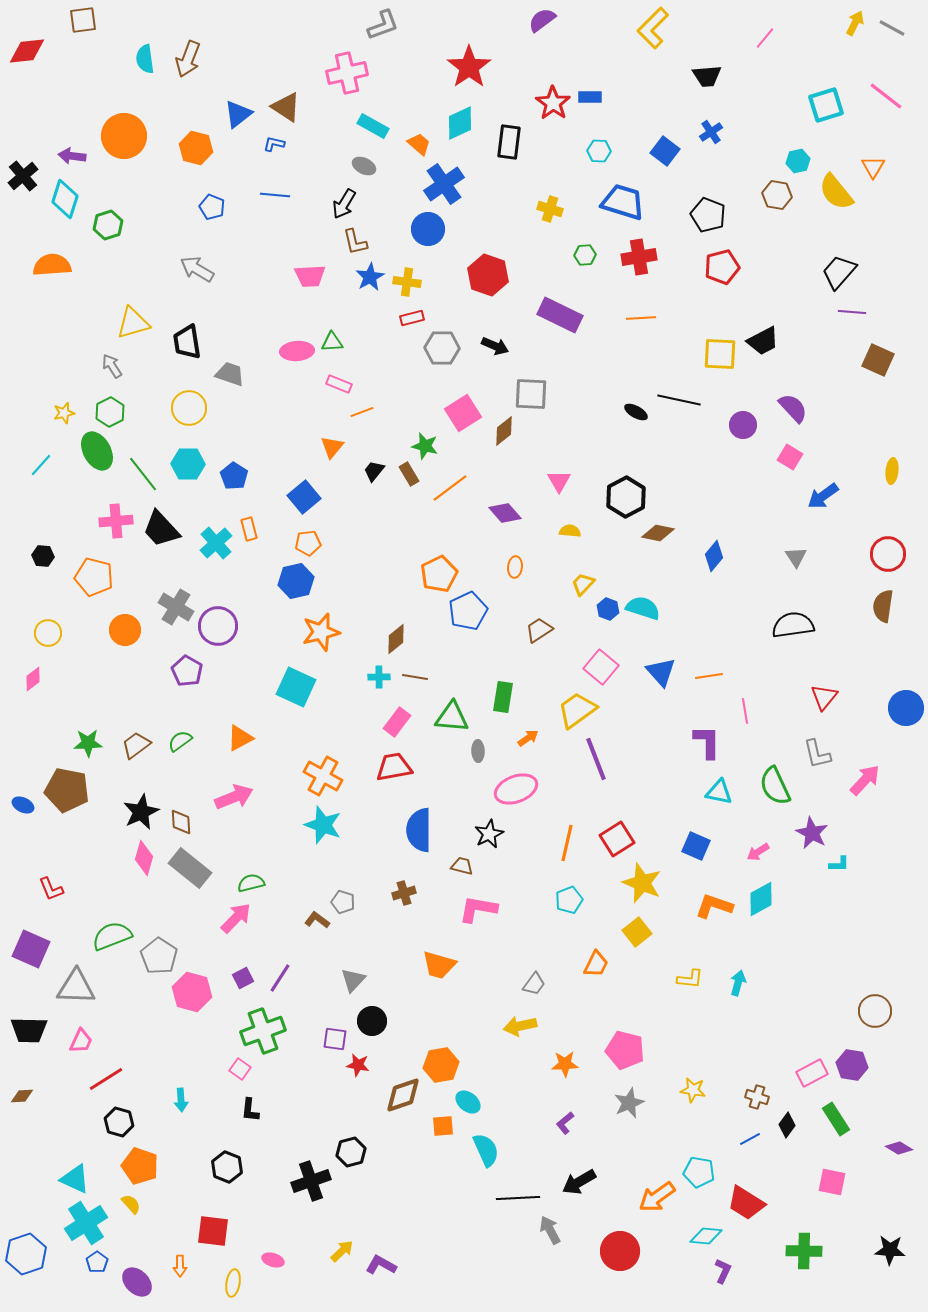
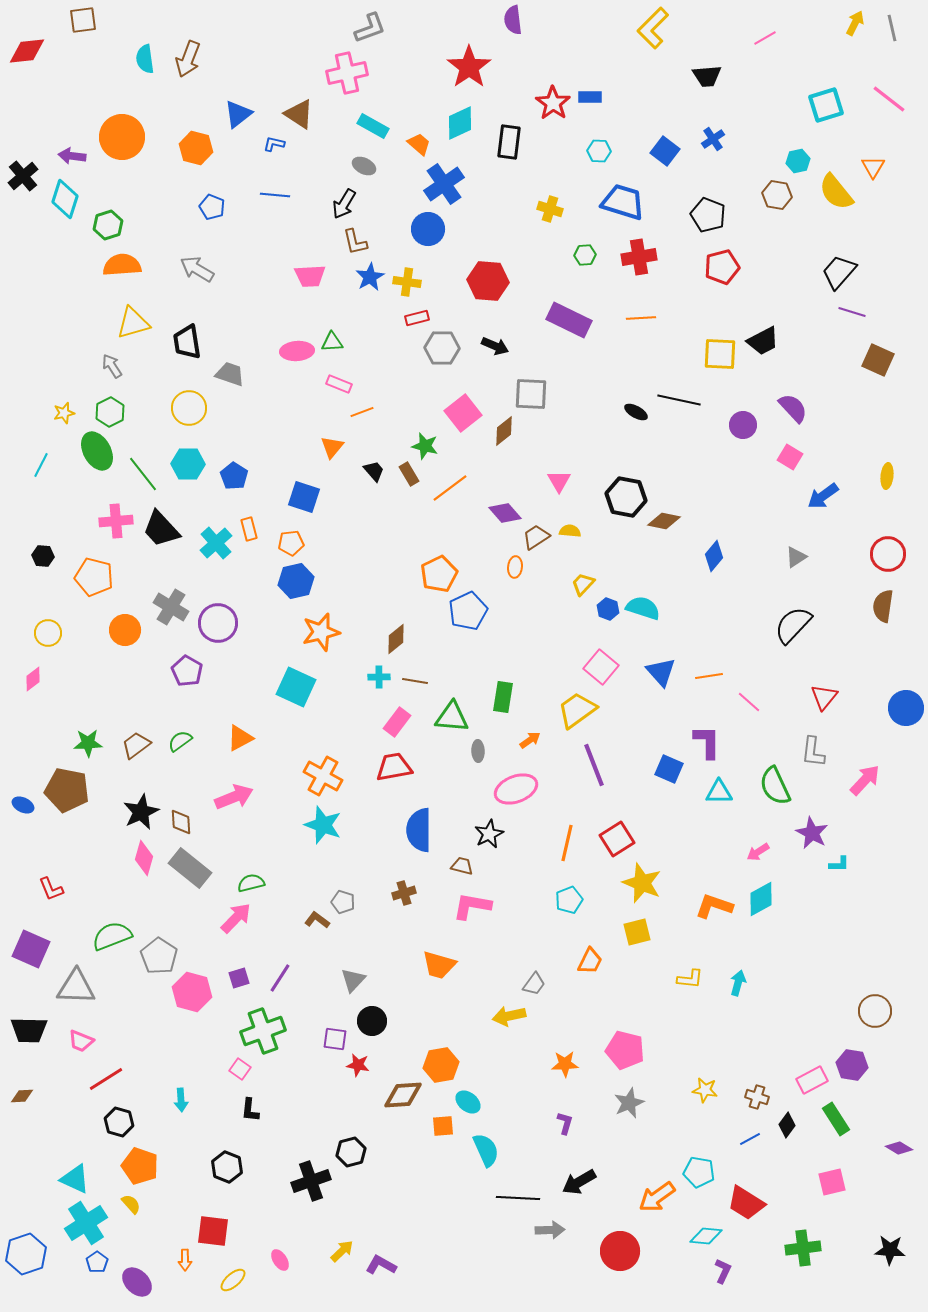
purple semicircle at (542, 20): moved 29 px left; rotated 60 degrees counterclockwise
gray L-shape at (383, 25): moved 13 px left, 3 px down
gray line at (892, 28): rotated 48 degrees clockwise
pink line at (765, 38): rotated 20 degrees clockwise
pink line at (886, 96): moved 3 px right, 3 px down
brown triangle at (286, 107): moved 13 px right, 7 px down
blue cross at (711, 132): moved 2 px right, 7 px down
orange circle at (124, 136): moved 2 px left, 1 px down
orange semicircle at (52, 265): moved 70 px right
red hexagon at (488, 275): moved 6 px down; rotated 15 degrees counterclockwise
purple line at (852, 312): rotated 12 degrees clockwise
purple rectangle at (560, 315): moved 9 px right, 5 px down
red rectangle at (412, 318): moved 5 px right
pink square at (463, 413): rotated 6 degrees counterclockwise
cyan line at (41, 465): rotated 15 degrees counterclockwise
black trapezoid at (374, 471): rotated 100 degrees clockwise
yellow ellipse at (892, 471): moved 5 px left, 5 px down
blue square at (304, 497): rotated 32 degrees counterclockwise
black hexagon at (626, 497): rotated 21 degrees counterclockwise
brown diamond at (658, 533): moved 6 px right, 12 px up
orange pentagon at (308, 543): moved 17 px left
gray triangle at (796, 557): rotated 30 degrees clockwise
gray cross at (176, 607): moved 5 px left
black semicircle at (793, 625): rotated 39 degrees counterclockwise
purple circle at (218, 626): moved 3 px up
brown trapezoid at (539, 630): moved 3 px left, 93 px up
brown line at (415, 677): moved 4 px down
pink line at (745, 711): moved 4 px right, 9 px up; rotated 40 degrees counterclockwise
orange arrow at (528, 738): moved 2 px right, 2 px down
gray L-shape at (817, 754): moved 4 px left, 2 px up; rotated 20 degrees clockwise
purple line at (596, 759): moved 2 px left, 6 px down
cyan triangle at (719, 792): rotated 12 degrees counterclockwise
blue square at (696, 846): moved 27 px left, 77 px up
pink L-shape at (478, 909): moved 6 px left, 3 px up
yellow square at (637, 932): rotated 24 degrees clockwise
orange trapezoid at (596, 964): moved 6 px left, 3 px up
purple square at (243, 978): moved 4 px left; rotated 10 degrees clockwise
yellow arrow at (520, 1026): moved 11 px left, 10 px up
pink trapezoid at (81, 1041): rotated 88 degrees clockwise
pink rectangle at (812, 1073): moved 7 px down
yellow star at (693, 1090): moved 12 px right
brown diamond at (403, 1095): rotated 15 degrees clockwise
purple L-shape at (565, 1123): rotated 145 degrees clockwise
pink square at (832, 1182): rotated 24 degrees counterclockwise
black line at (518, 1198): rotated 6 degrees clockwise
gray arrow at (550, 1230): rotated 116 degrees clockwise
green cross at (804, 1251): moved 1 px left, 3 px up; rotated 8 degrees counterclockwise
pink ellipse at (273, 1260): moved 7 px right; rotated 40 degrees clockwise
orange arrow at (180, 1266): moved 5 px right, 6 px up
yellow ellipse at (233, 1283): moved 3 px up; rotated 40 degrees clockwise
